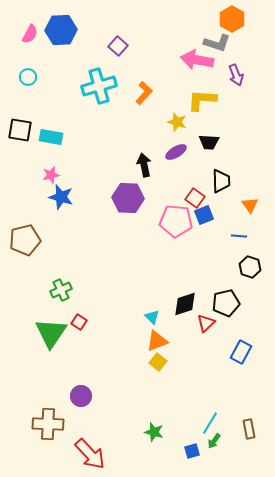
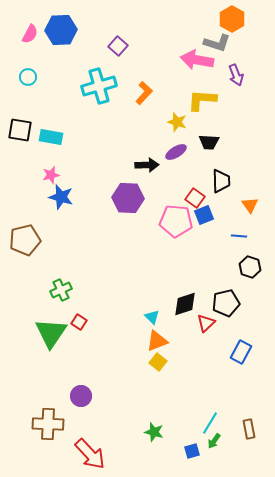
black arrow at (144, 165): moved 3 px right; rotated 100 degrees clockwise
